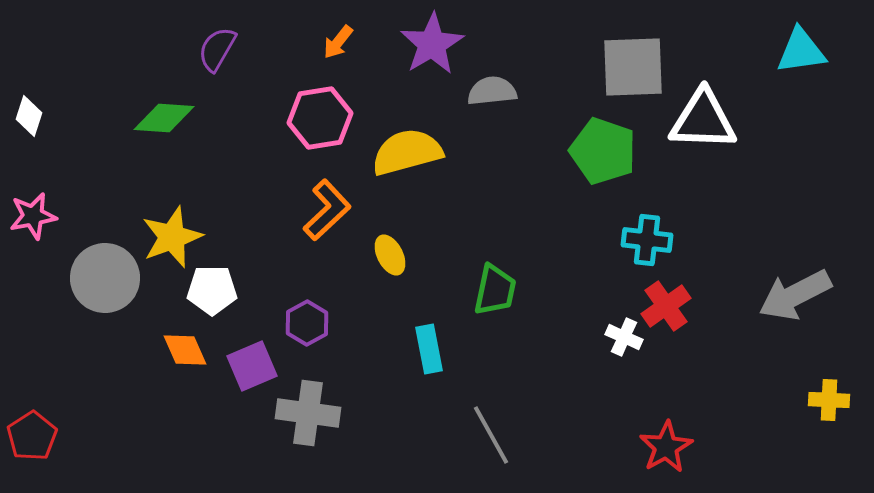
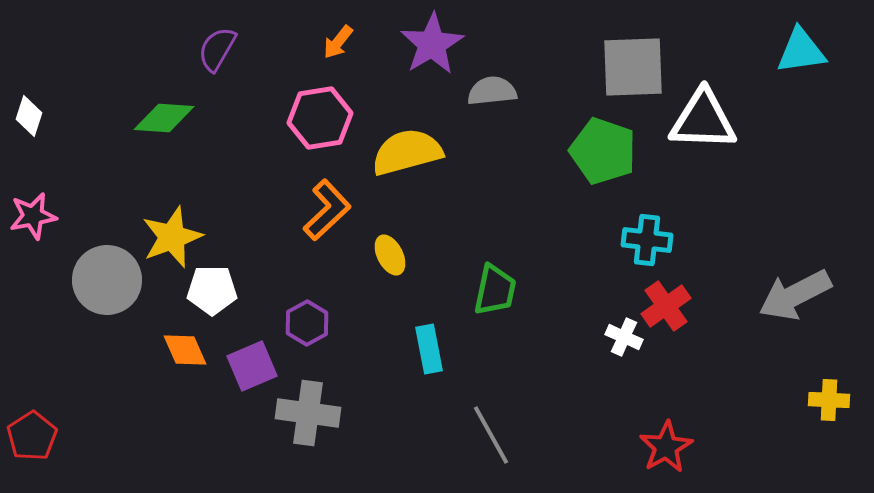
gray circle: moved 2 px right, 2 px down
